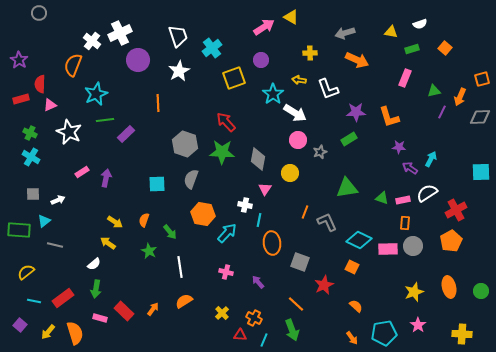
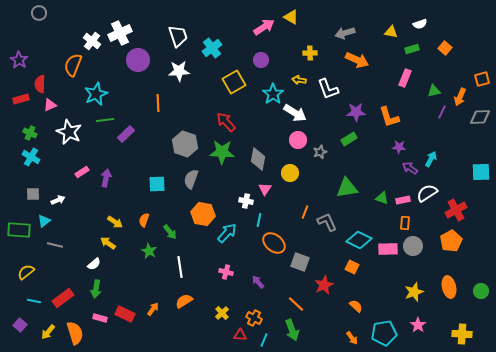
white star at (179, 71): rotated 25 degrees clockwise
yellow square at (234, 78): moved 4 px down; rotated 10 degrees counterclockwise
white cross at (245, 205): moved 1 px right, 4 px up
orange ellipse at (272, 243): moved 2 px right; rotated 45 degrees counterclockwise
red rectangle at (124, 311): moved 1 px right, 3 px down; rotated 18 degrees counterclockwise
